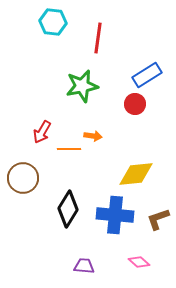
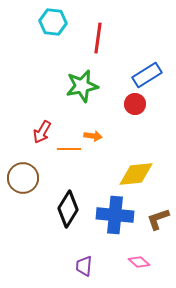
purple trapezoid: rotated 90 degrees counterclockwise
